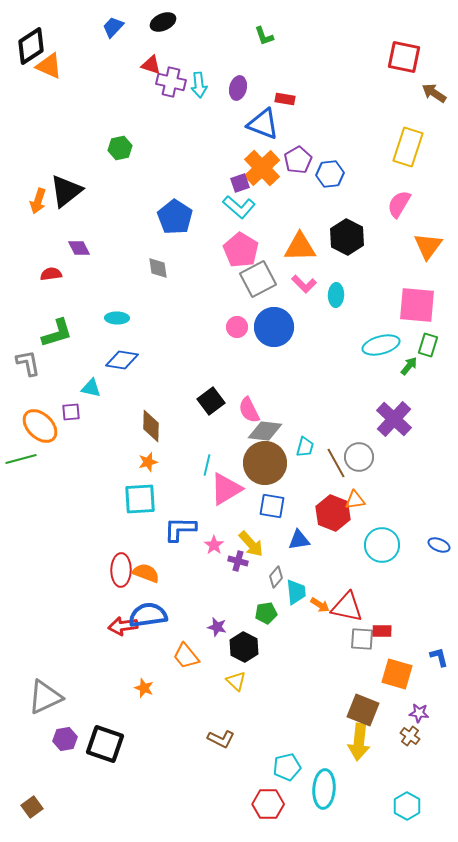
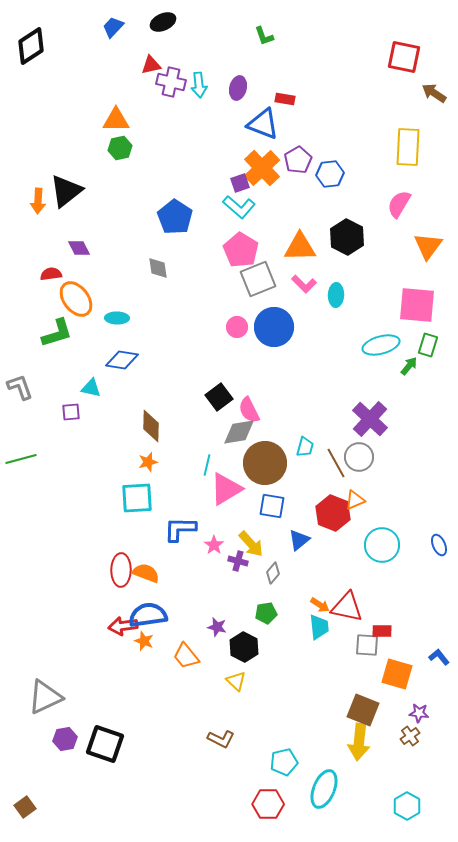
red triangle at (151, 65): rotated 30 degrees counterclockwise
orange triangle at (49, 66): moved 67 px right, 54 px down; rotated 24 degrees counterclockwise
yellow rectangle at (408, 147): rotated 15 degrees counterclockwise
orange arrow at (38, 201): rotated 15 degrees counterclockwise
gray square at (258, 279): rotated 6 degrees clockwise
gray L-shape at (28, 363): moved 8 px left, 24 px down; rotated 8 degrees counterclockwise
black square at (211, 401): moved 8 px right, 4 px up
purple cross at (394, 419): moved 24 px left
orange ellipse at (40, 426): moved 36 px right, 127 px up; rotated 9 degrees clockwise
gray diamond at (265, 431): moved 26 px left, 1 px down; rotated 16 degrees counterclockwise
cyan square at (140, 499): moved 3 px left, 1 px up
orange triangle at (355, 500): rotated 15 degrees counterclockwise
blue triangle at (299, 540): rotated 30 degrees counterclockwise
blue ellipse at (439, 545): rotated 45 degrees clockwise
gray diamond at (276, 577): moved 3 px left, 4 px up
cyan trapezoid at (296, 592): moved 23 px right, 35 px down
gray square at (362, 639): moved 5 px right, 6 px down
blue L-shape at (439, 657): rotated 25 degrees counterclockwise
orange star at (144, 688): moved 47 px up
brown cross at (410, 736): rotated 18 degrees clockwise
cyan pentagon at (287, 767): moved 3 px left, 5 px up
cyan ellipse at (324, 789): rotated 18 degrees clockwise
brown square at (32, 807): moved 7 px left
